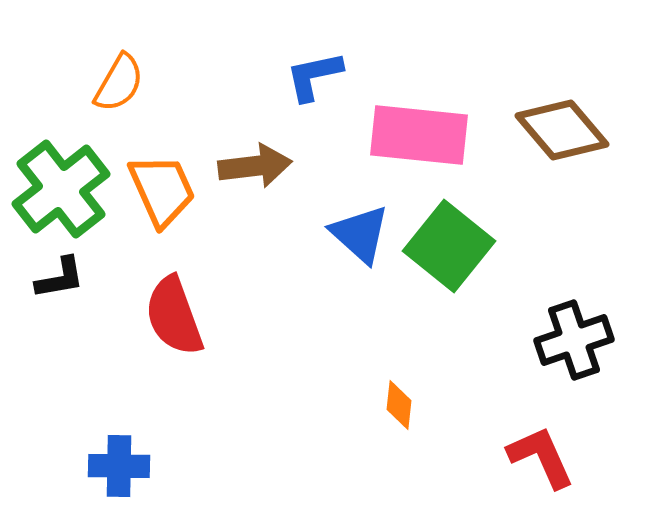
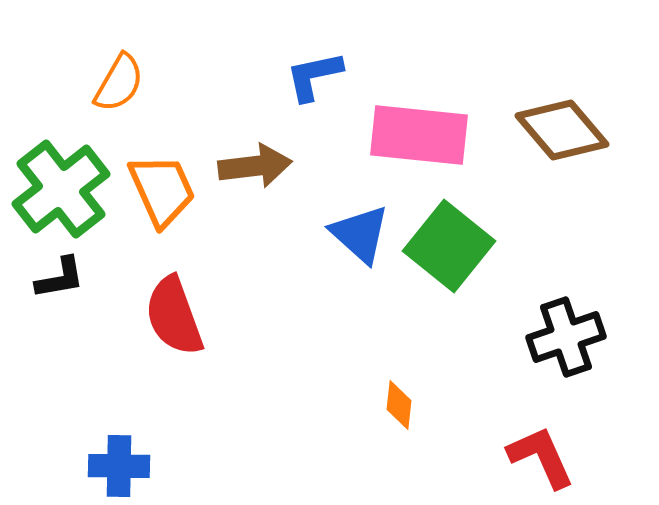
black cross: moved 8 px left, 3 px up
